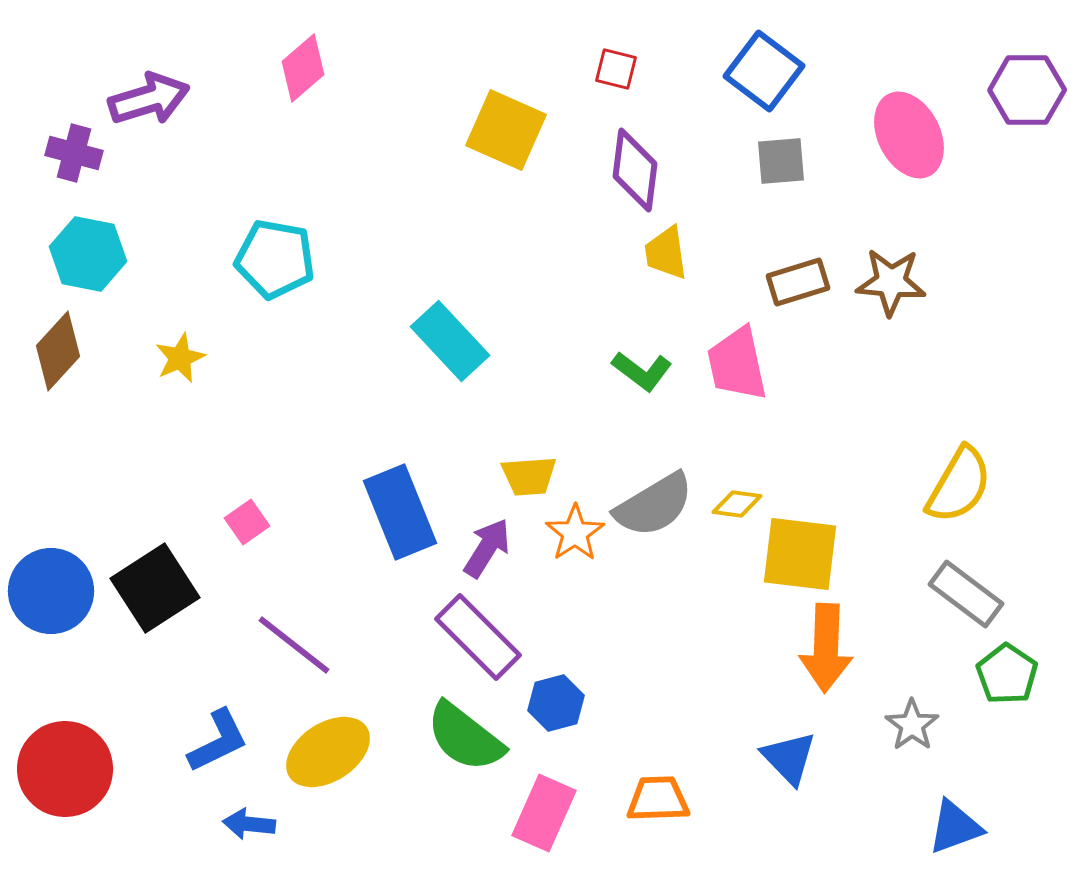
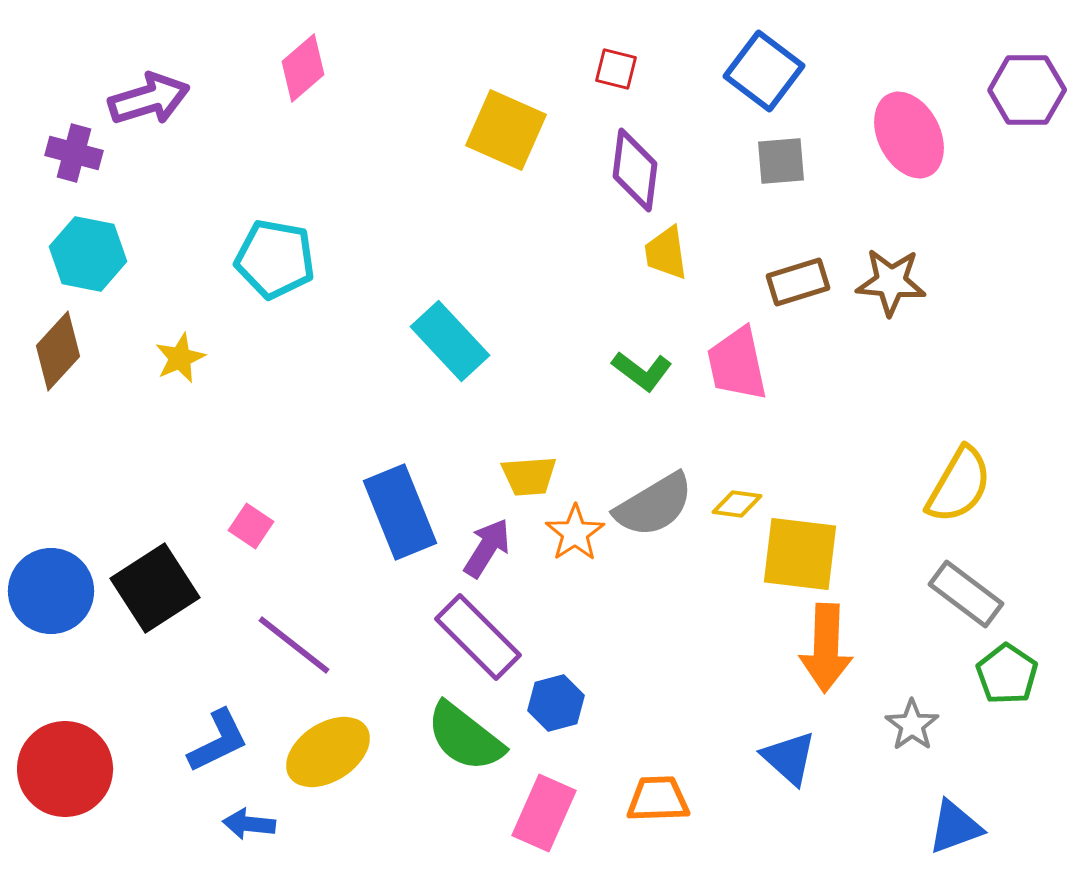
pink square at (247, 522): moved 4 px right, 4 px down; rotated 21 degrees counterclockwise
blue triangle at (789, 758): rotated 4 degrees counterclockwise
